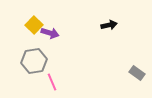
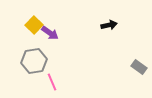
purple arrow: rotated 18 degrees clockwise
gray rectangle: moved 2 px right, 6 px up
